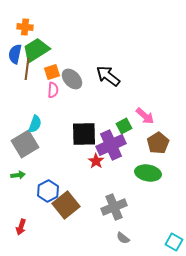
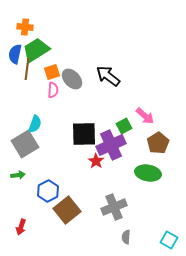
brown square: moved 1 px right, 5 px down
gray semicircle: moved 3 px right, 1 px up; rotated 56 degrees clockwise
cyan square: moved 5 px left, 2 px up
